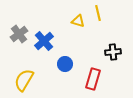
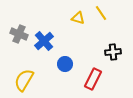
yellow line: moved 3 px right; rotated 21 degrees counterclockwise
yellow triangle: moved 3 px up
gray cross: rotated 30 degrees counterclockwise
red rectangle: rotated 10 degrees clockwise
